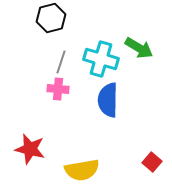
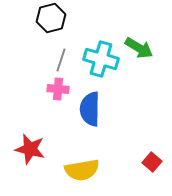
gray line: moved 2 px up
blue semicircle: moved 18 px left, 9 px down
